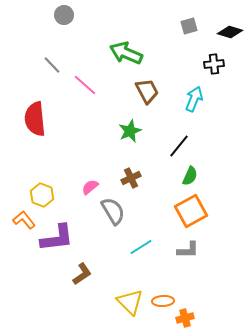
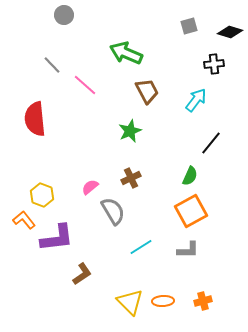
cyan arrow: moved 2 px right, 1 px down; rotated 15 degrees clockwise
black line: moved 32 px right, 3 px up
orange cross: moved 18 px right, 17 px up
